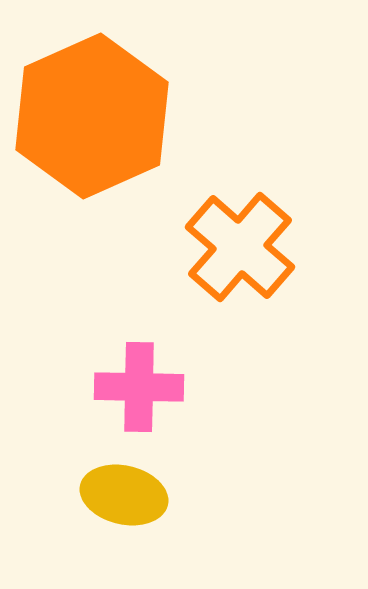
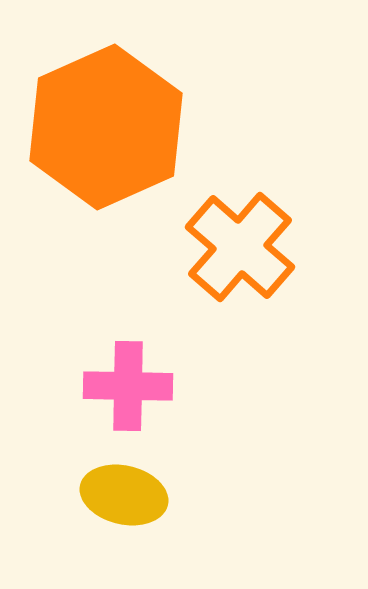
orange hexagon: moved 14 px right, 11 px down
pink cross: moved 11 px left, 1 px up
